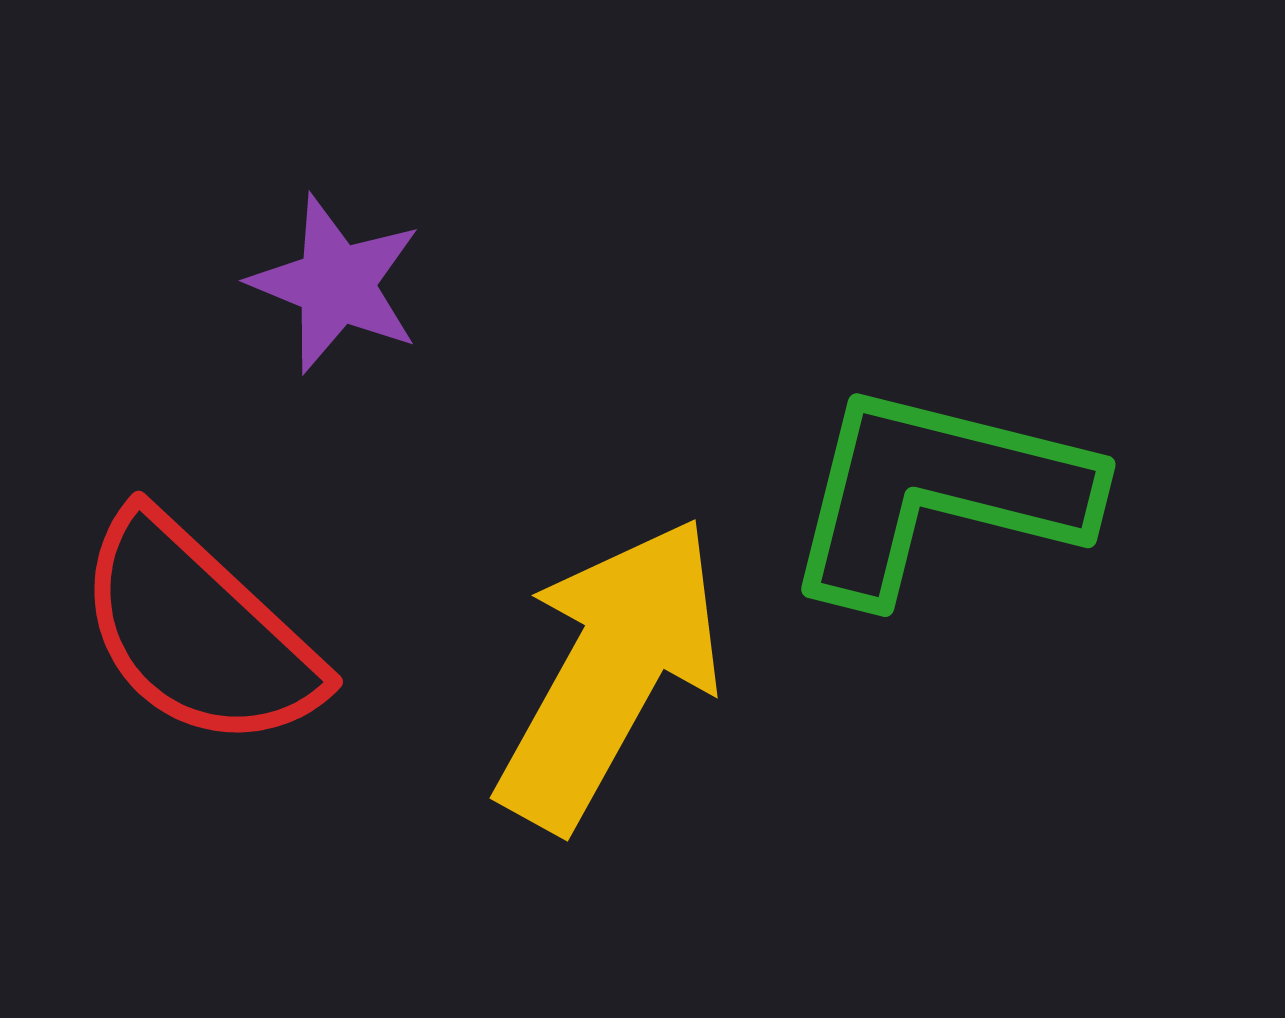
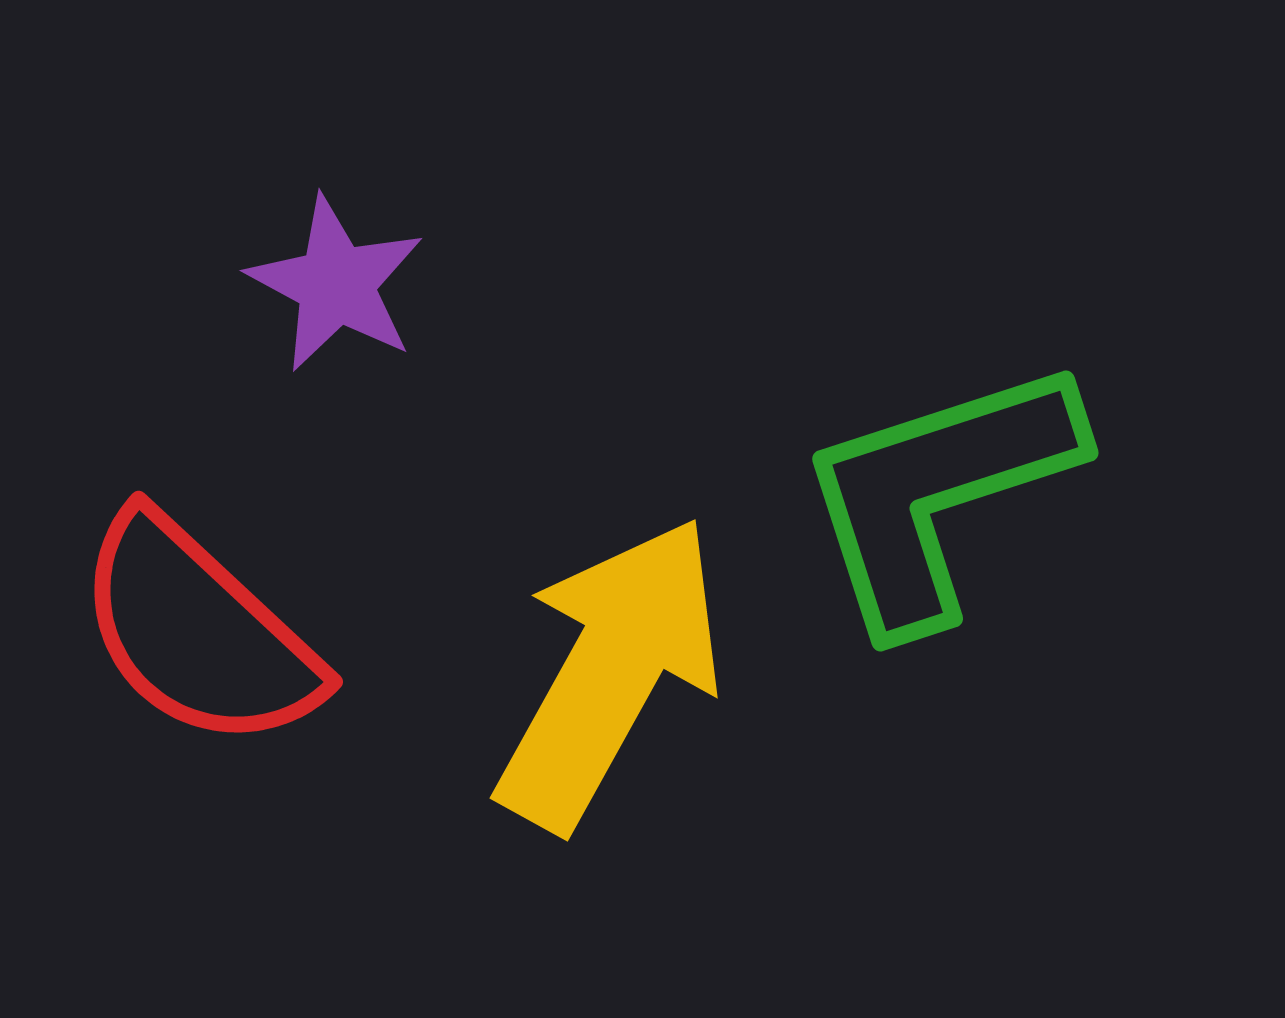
purple star: rotated 6 degrees clockwise
green L-shape: rotated 32 degrees counterclockwise
